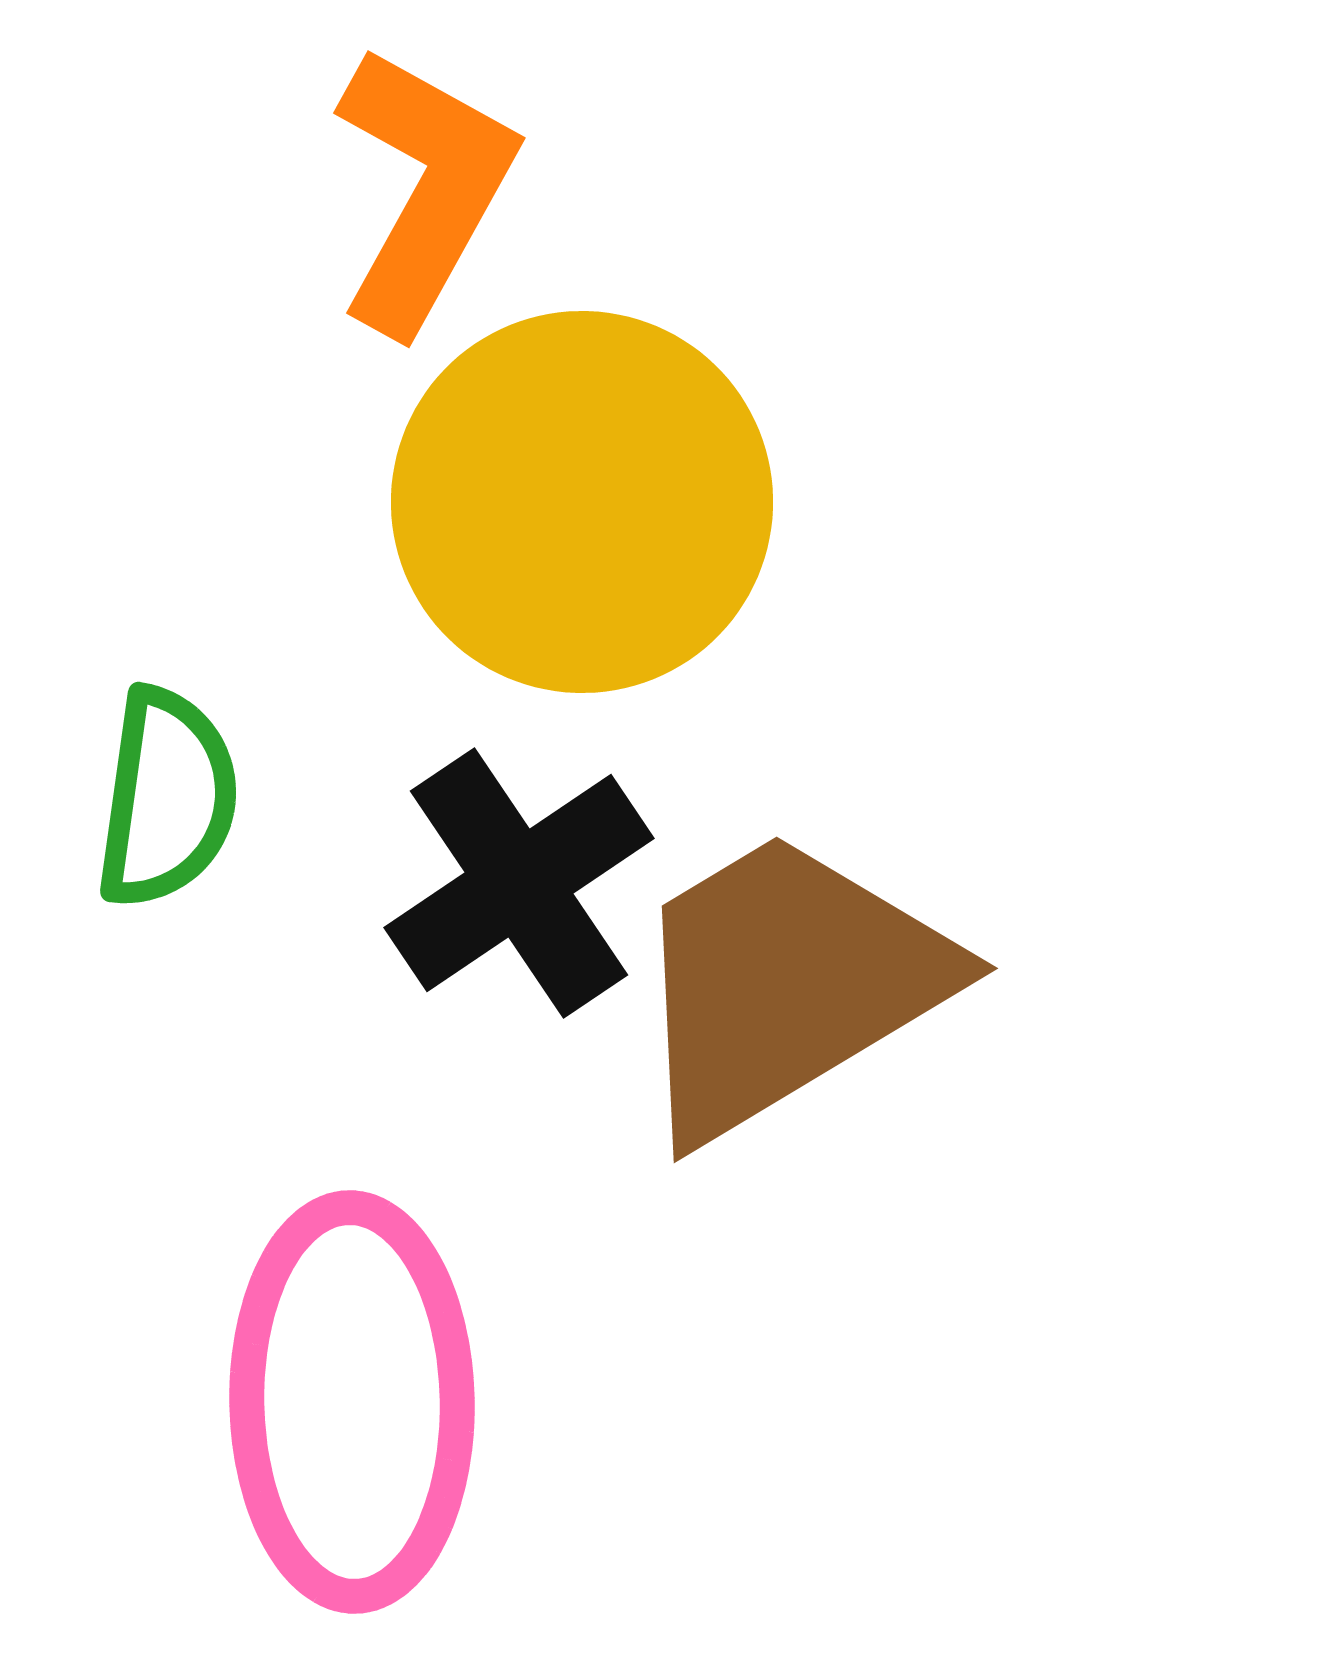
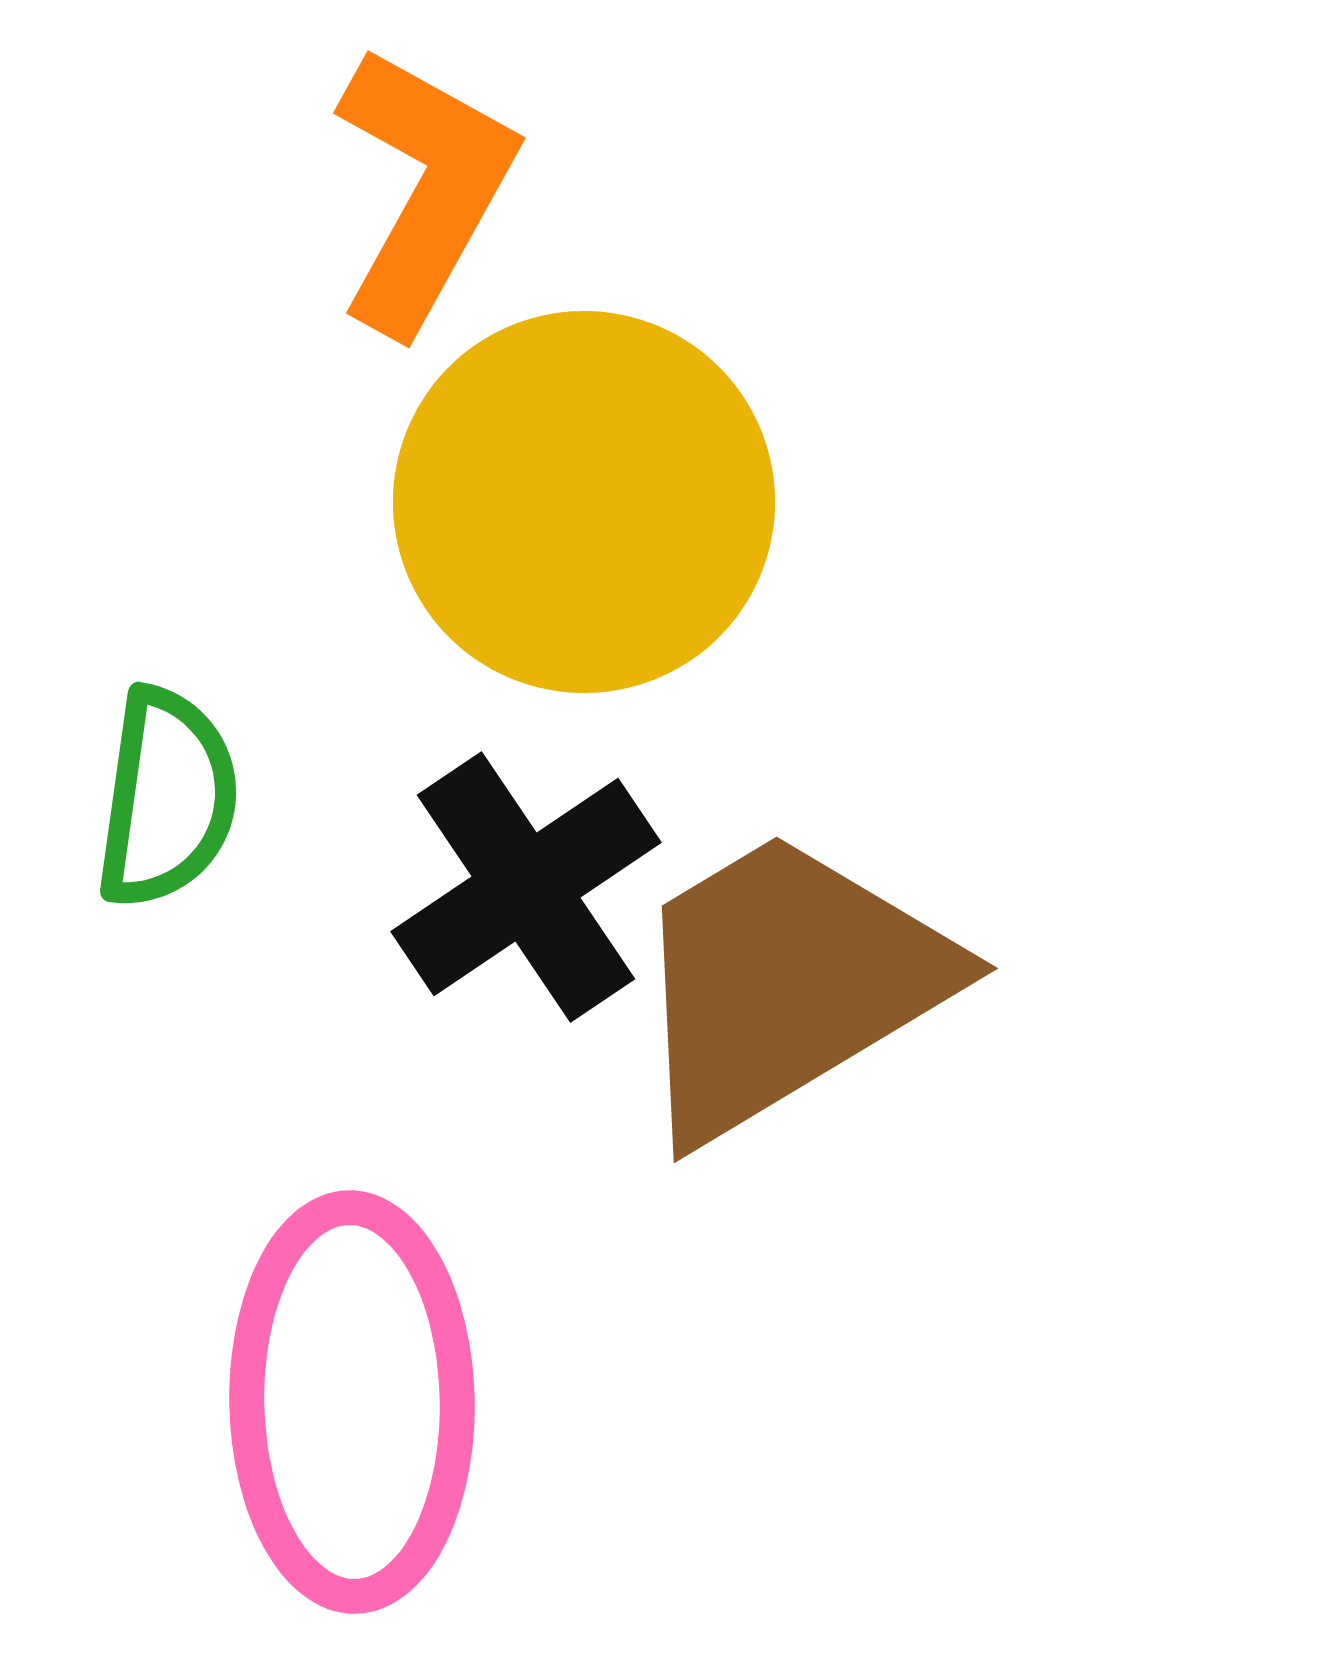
yellow circle: moved 2 px right
black cross: moved 7 px right, 4 px down
